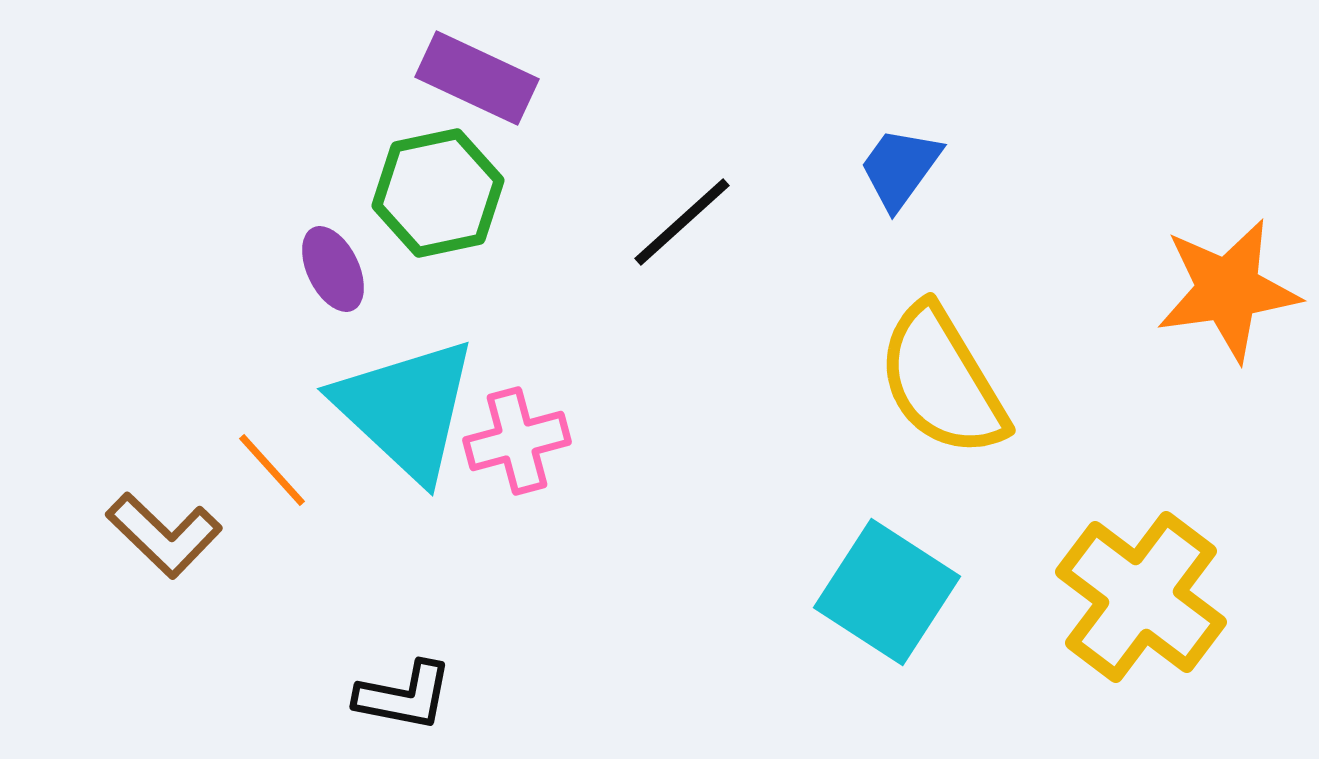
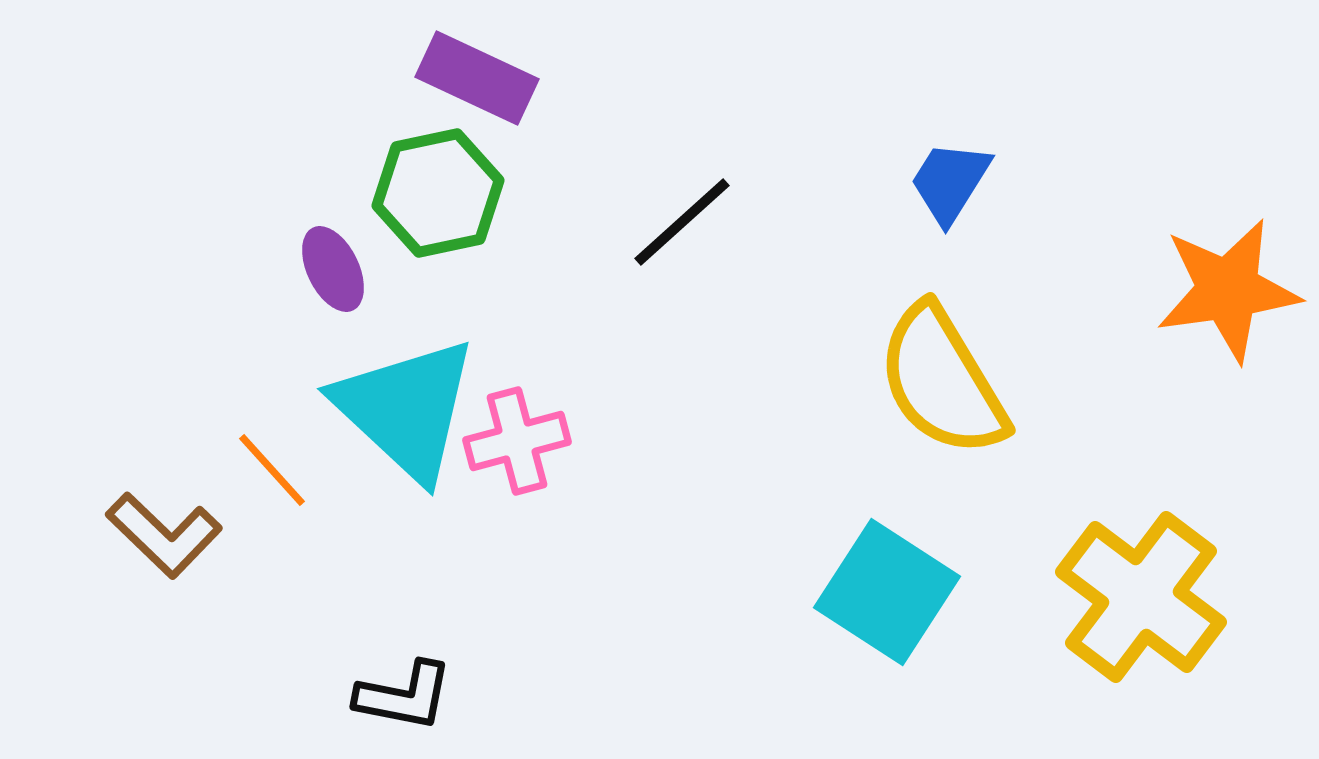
blue trapezoid: moved 50 px right, 14 px down; rotated 4 degrees counterclockwise
